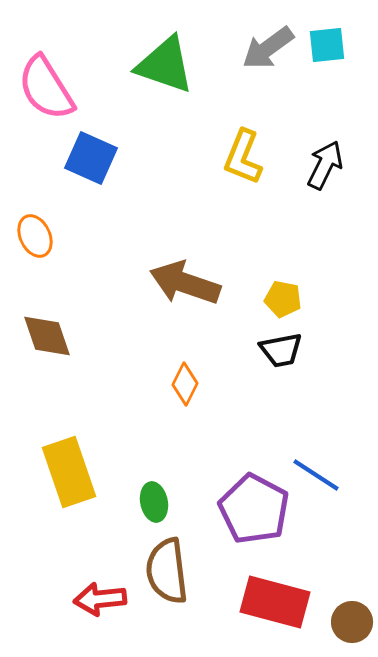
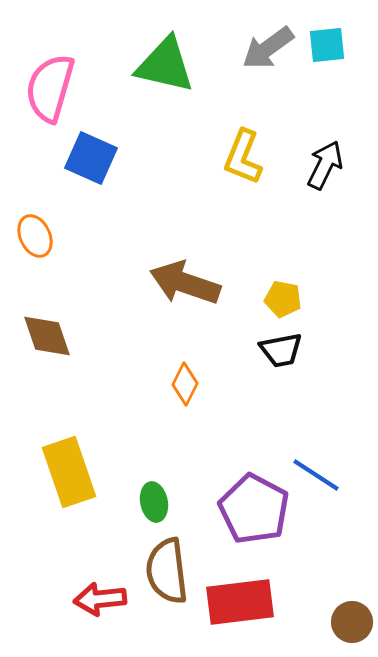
green triangle: rotated 6 degrees counterclockwise
pink semicircle: moved 4 px right; rotated 48 degrees clockwise
red rectangle: moved 35 px left; rotated 22 degrees counterclockwise
